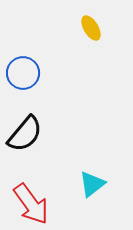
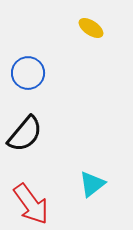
yellow ellipse: rotated 25 degrees counterclockwise
blue circle: moved 5 px right
